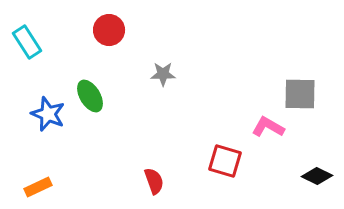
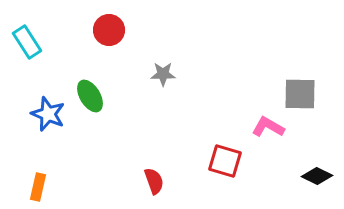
orange rectangle: rotated 52 degrees counterclockwise
